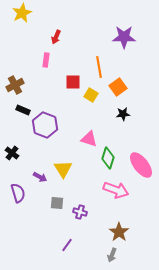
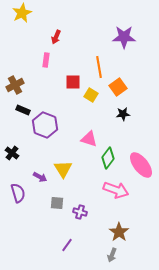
green diamond: rotated 20 degrees clockwise
